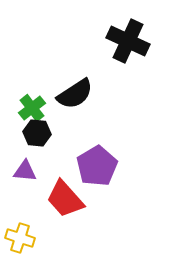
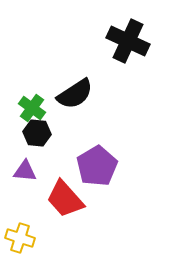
green cross: rotated 16 degrees counterclockwise
